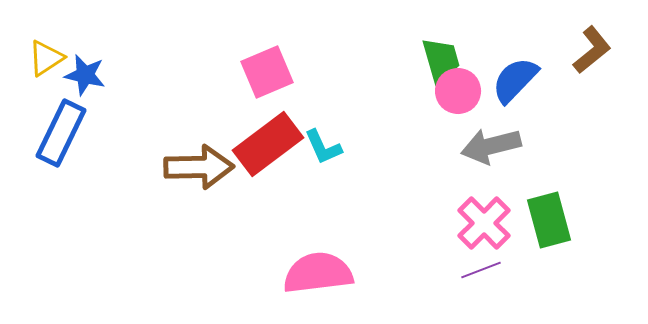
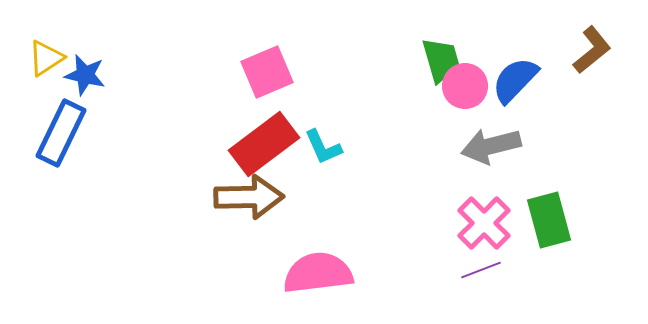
pink circle: moved 7 px right, 5 px up
red rectangle: moved 4 px left
brown arrow: moved 50 px right, 30 px down
